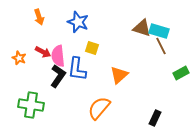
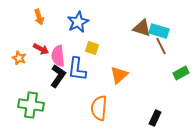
blue star: rotated 25 degrees clockwise
red arrow: moved 2 px left, 3 px up
orange semicircle: rotated 35 degrees counterclockwise
